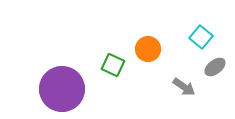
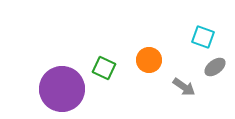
cyan square: moved 2 px right; rotated 20 degrees counterclockwise
orange circle: moved 1 px right, 11 px down
green square: moved 9 px left, 3 px down
